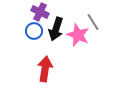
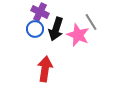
gray line: moved 2 px left
blue circle: moved 1 px right, 2 px up
